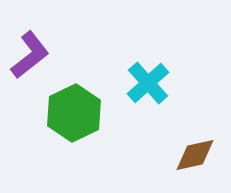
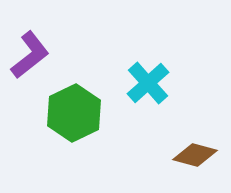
brown diamond: rotated 27 degrees clockwise
